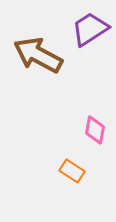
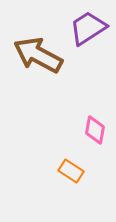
purple trapezoid: moved 2 px left, 1 px up
orange rectangle: moved 1 px left
